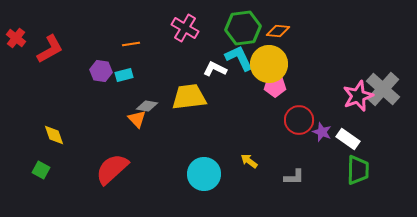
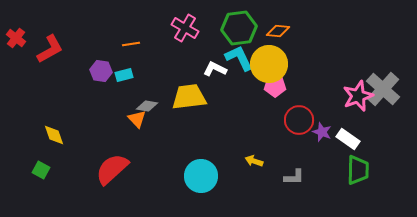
green hexagon: moved 4 px left
yellow arrow: moved 5 px right; rotated 18 degrees counterclockwise
cyan circle: moved 3 px left, 2 px down
